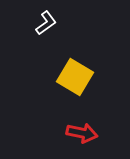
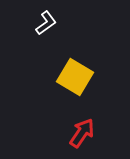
red arrow: rotated 68 degrees counterclockwise
